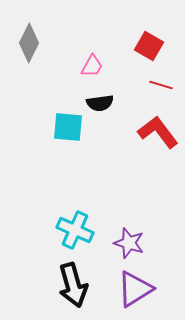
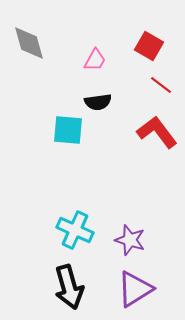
gray diamond: rotated 42 degrees counterclockwise
pink trapezoid: moved 3 px right, 6 px up
red line: rotated 20 degrees clockwise
black semicircle: moved 2 px left, 1 px up
cyan square: moved 3 px down
red L-shape: moved 1 px left
purple star: moved 1 px right, 3 px up
black arrow: moved 4 px left, 2 px down
